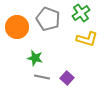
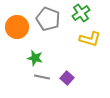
yellow L-shape: moved 3 px right
